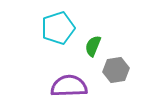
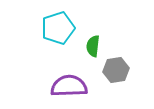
green semicircle: rotated 15 degrees counterclockwise
